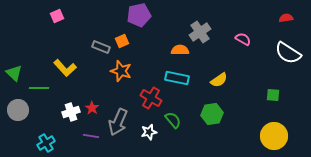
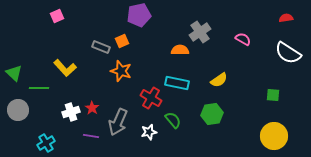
cyan rectangle: moved 5 px down
